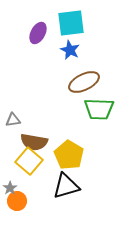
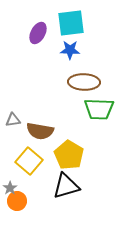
blue star: rotated 24 degrees counterclockwise
brown ellipse: rotated 28 degrees clockwise
brown semicircle: moved 6 px right, 11 px up
